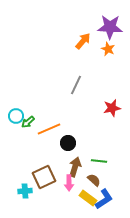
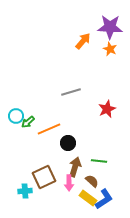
orange star: moved 2 px right
gray line: moved 5 px left, 7 px down; rotated 48 degrees clockwise
red star: moved 5 px left, 1 px down; rotated 12 degrees counterclockwise
brown semicircle: moved 2 px left, 1 px down
